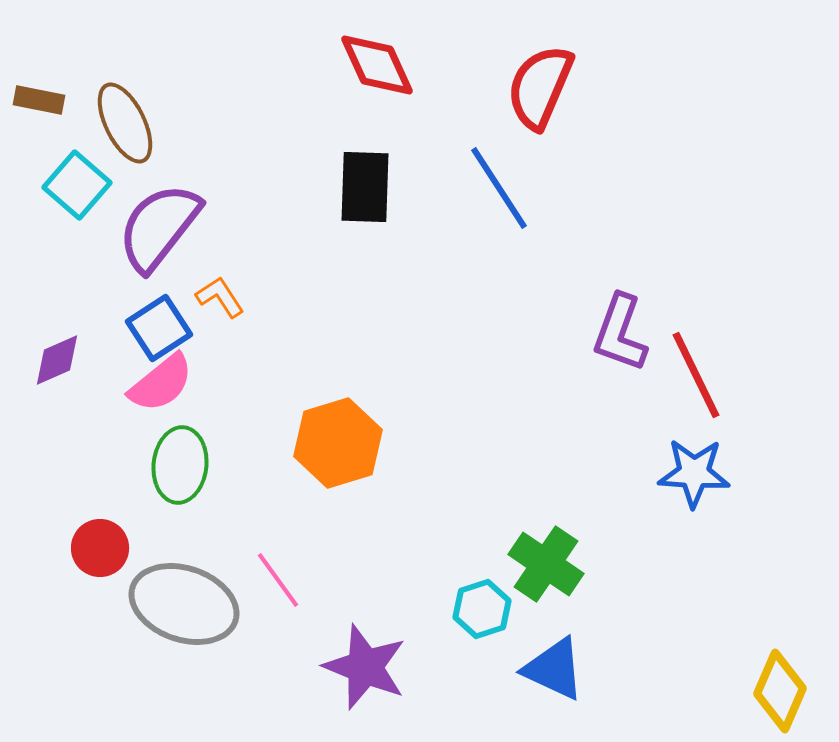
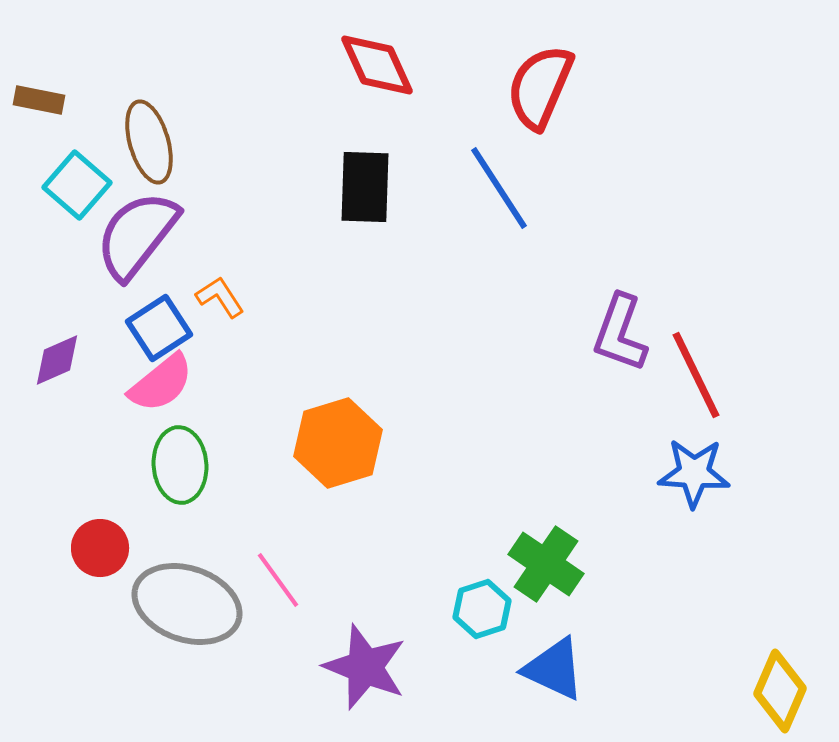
brown ellipse: moved 24 px right, 19 px down; rotated 10 degrees clockwise
purple semicircle: moved 22 px left, 8 px down
green ellipse: rotated 10 degrees counterclockwise
gray ellipse: moved 3 px right
